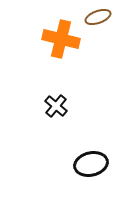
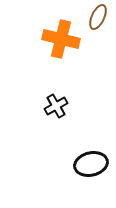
brown ellipse: rotated 45 degrees counterclockwise
black cross: rotated 20 degrees clockwise
